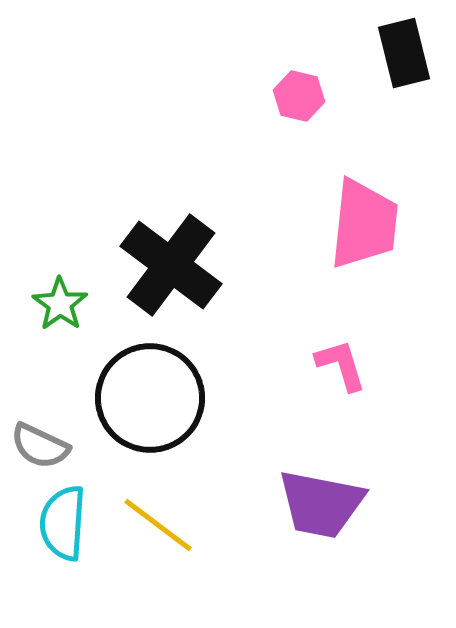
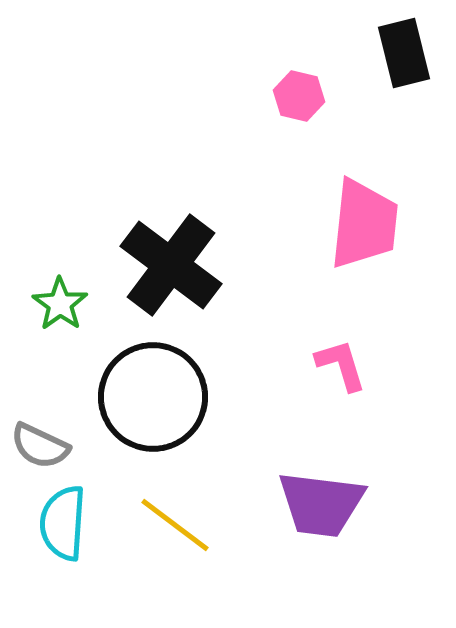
black circle: moved 3 px right, 1 px up
purple trapezoid: rotated 4 degrees counterclockwise
yellow line: moved 17 px right
